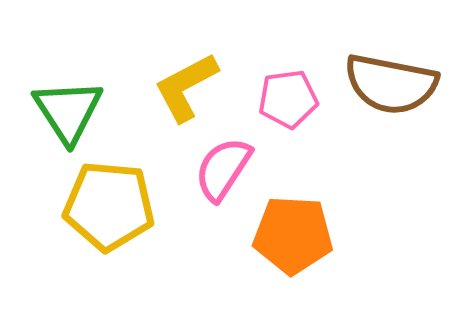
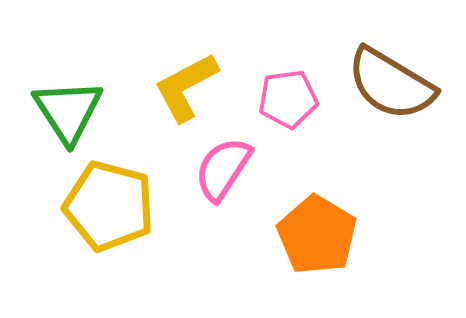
brown semicircle: rotated 20 degrees clockwise
yellow pentagon: rotated 10 degrees clockwise
orange pentagon: moved 24 px right; rotated 28 degrees clockwise
